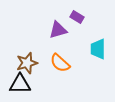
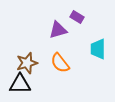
orange semicircle: rotated 10 degrees clockwise
